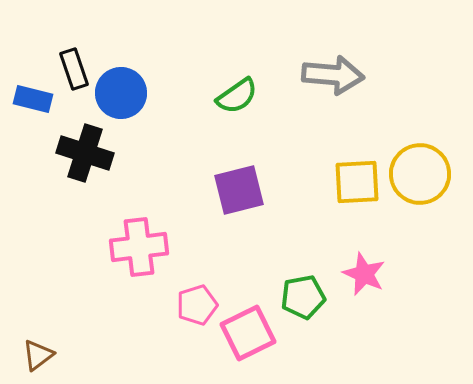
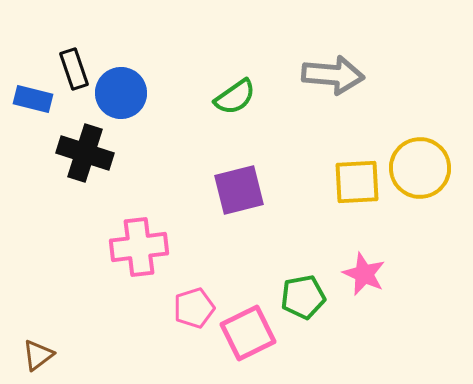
green semicircle: moved 2 px left, 1 px down
yellow circle: moved 6 px up
pink pentagon: moved 3 px left, 3 px down
